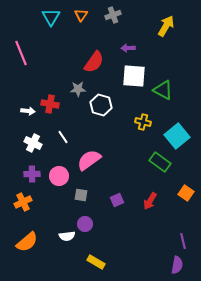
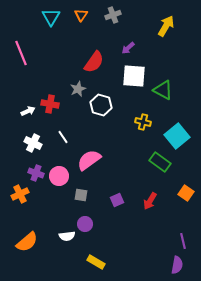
purple arrow: rotated 40 degrees counterclockwise
gray star: rotated 21 degrees counterclockwise
white arrow: rotated 32 degrees counterclockwise
purple cross: moved 4 px right, 1 px up; rotated 21 degrees clockwise
orange cross: moved 3 px left, 8 px up
